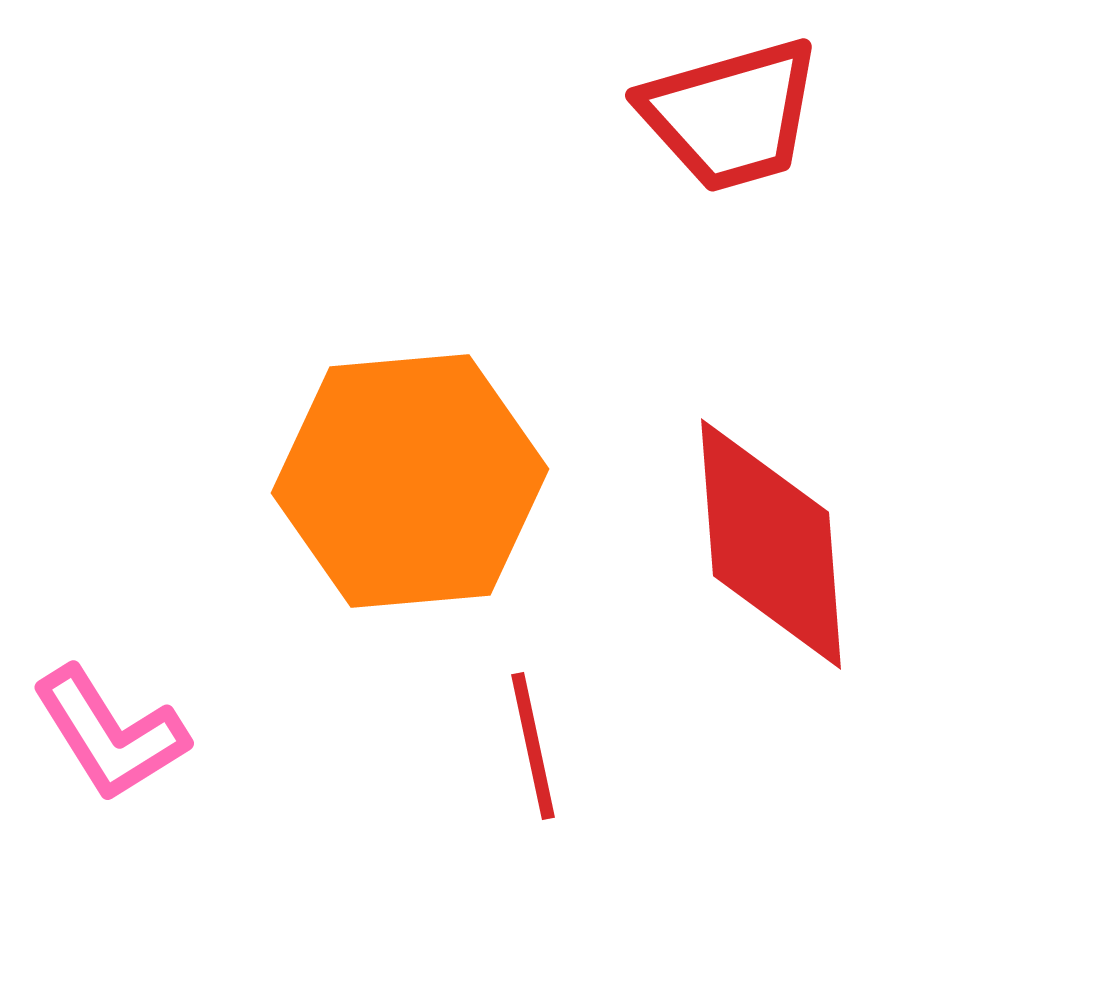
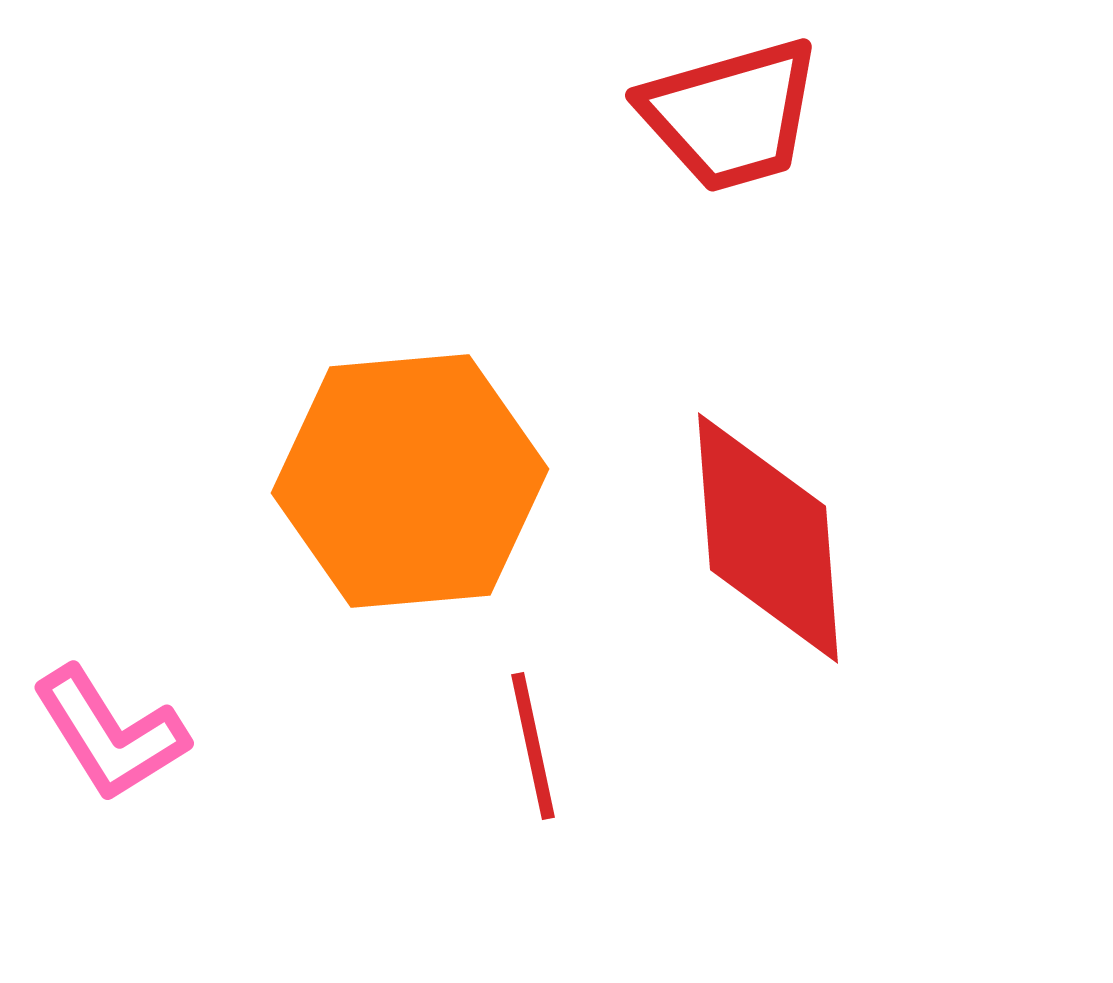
red diamond: moved 3 px left, 6 px up
